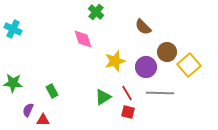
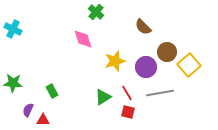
gray line: rotated 12 degrees counterclockwise
